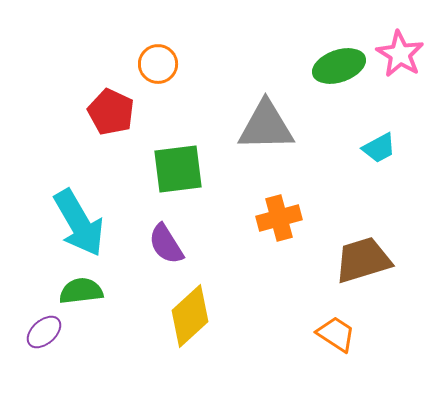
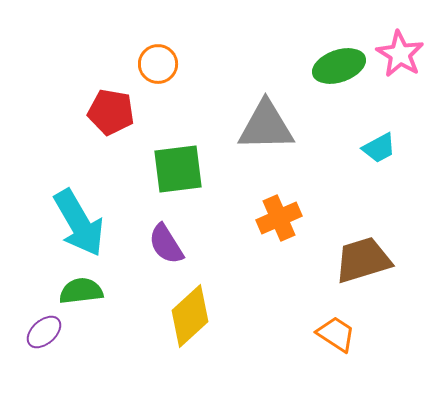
red pentagon: rotated 15 degrees counterclockwise
orange cross: rotated 9 degrees counterclockwise
